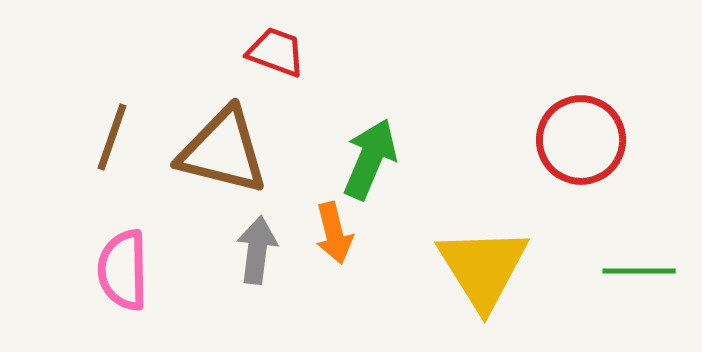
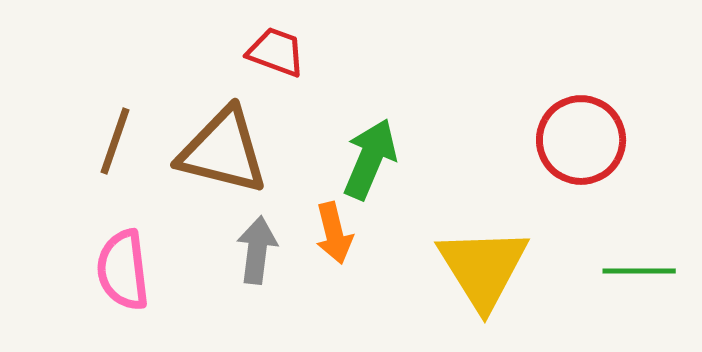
brown line: moved 3 px right, 4 px down
pink semicircle: rotated 6 degrees counterclockwise
